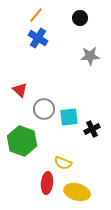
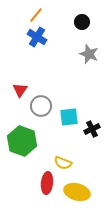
black circle: moved 2 px right, 4 px down
blue cross: moved 1 px left, 1 px up
gray star: moved 1 px left, 2 px up; rotated 24 degrees clockwise
red triangle: rotated 21 degrees clockwise
gray circle: moved 3 px left, 3 px up
